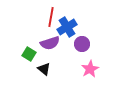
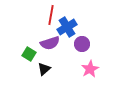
red line: moved 2 px up
black triangle: rotated 40 degrees clockwise
